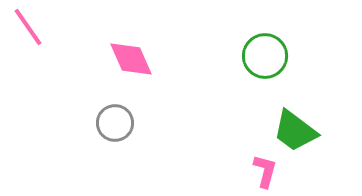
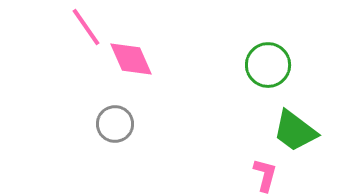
pink line: moved 58 px right
green circle: moved 3 px right, 9 px down
gray circle: moved 1 px down
pink L-shape: moved 4 px down
